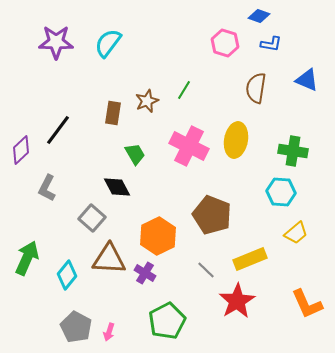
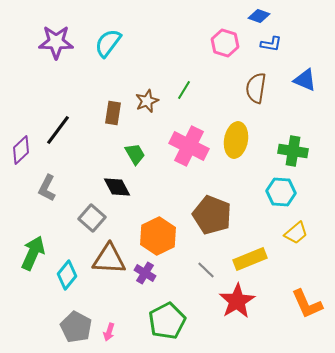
blue triangle: moved 2 px left
green arrow: moved 6 px right, 5 px up
